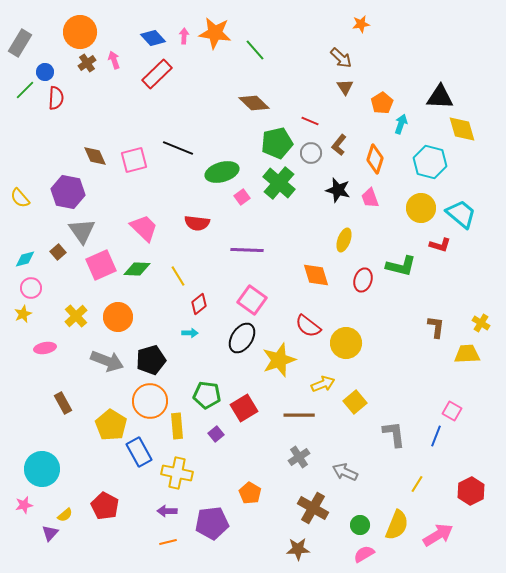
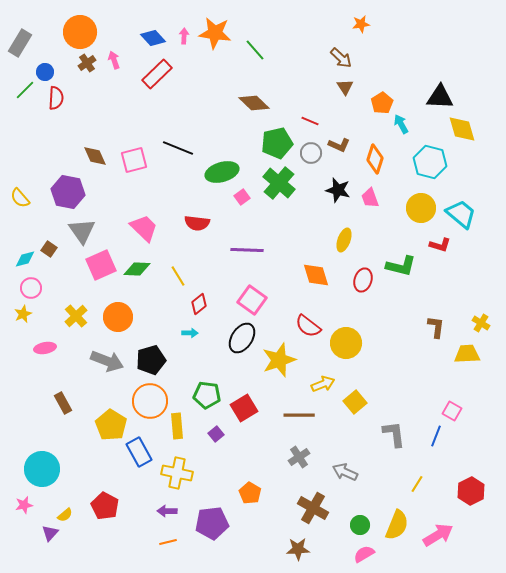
cyan arrow at (401, 124): rotated 48 degrees counterclockwise
brown L-shape at (339, 145): rotated 105 degrees counterclockwise
brown square at (58, 252): moved 9 px left, 3 px up; rotated 14 degrees counterclockwise
